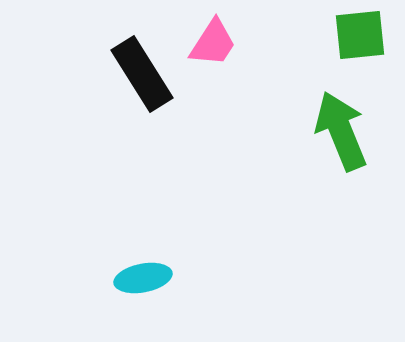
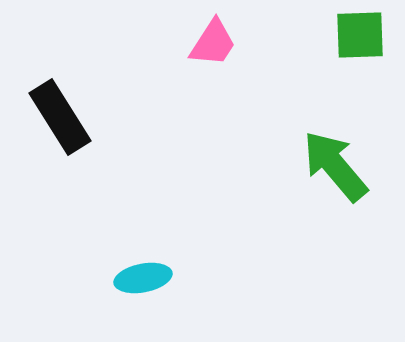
green square: rotated 4 degrees clockwise
black rectangle: moved 82 px left, 43 px down
green arrow: moved 6 px left, 35 px down; rotated 18 degrees counterclockwise
